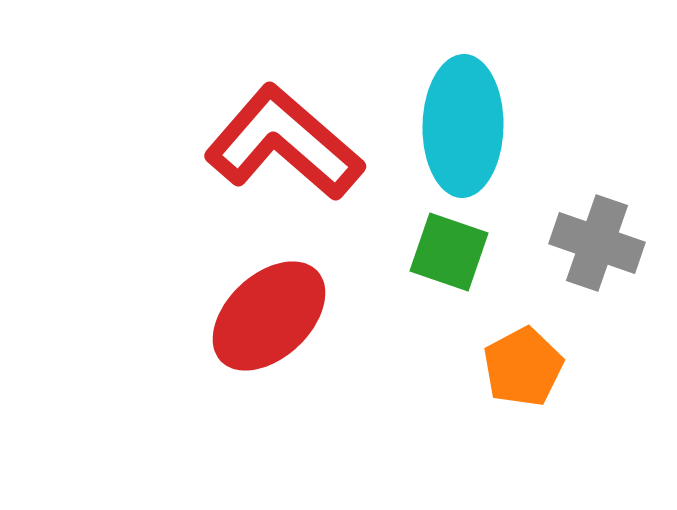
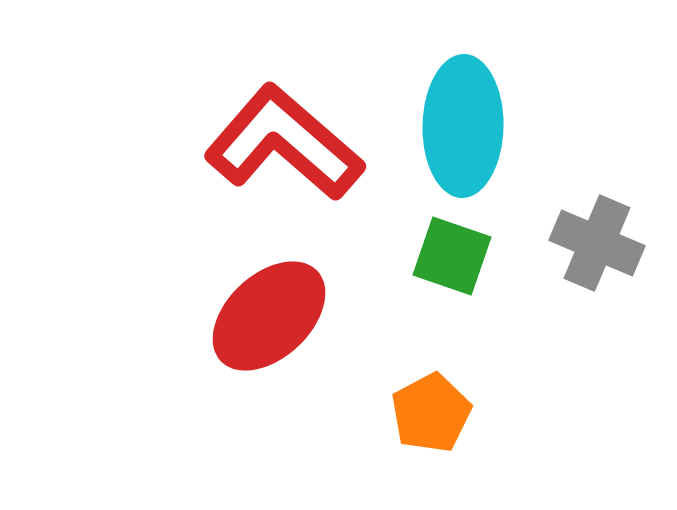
gray cross: rotated 4 degrees clockwise
green square: moved 3 px right, 4 px down
orange pentagon: moved 92 px left, 46 px down
